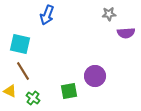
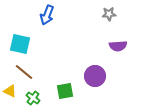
purple semicircle: moved 8 px left, 13 px down
brown line: moved 1 px right, 1 px down; rotated 18 degrees counterclockwise
green square: moved 4 px left
